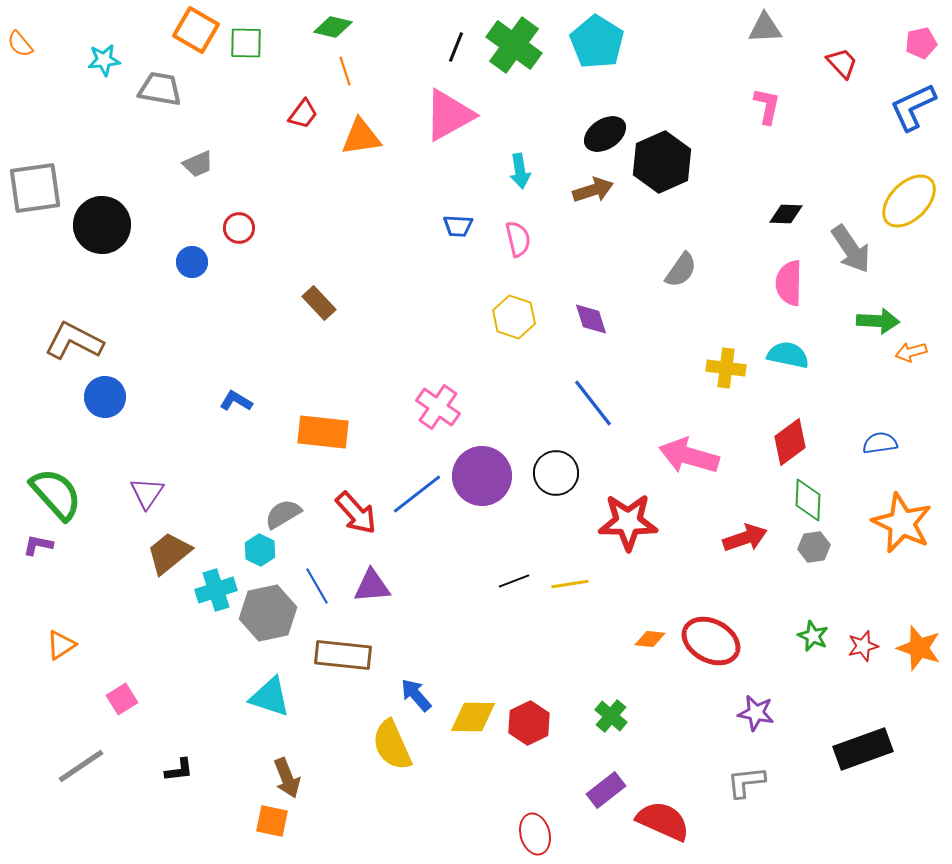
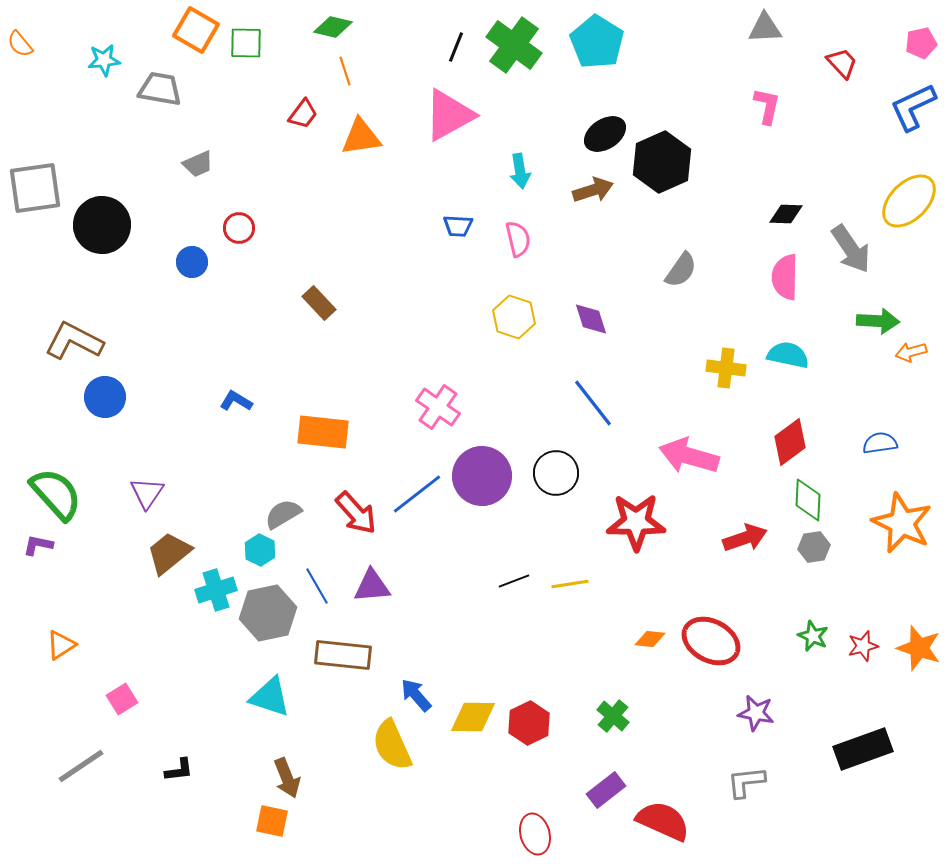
pink semicircle at (789, 283): moved 4 px left, 6 px up
red star at (628, 522): moved 8 px right
green cross at (611, 716): moved 2 px right
